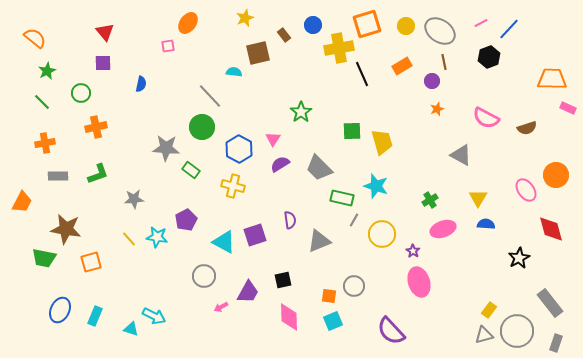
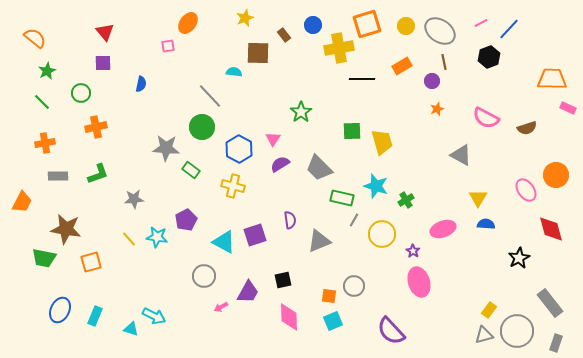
brown square at (258, 53): rotated 15 degrees clockwise
black line at (362, 74): moved 5 px down; rotated 65 degrees counterclockwise
green cross at (430, 200): moved 24 px left
